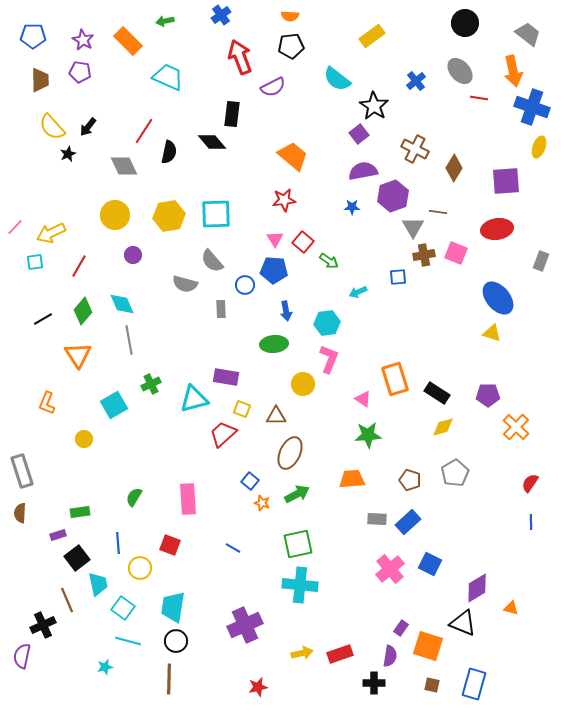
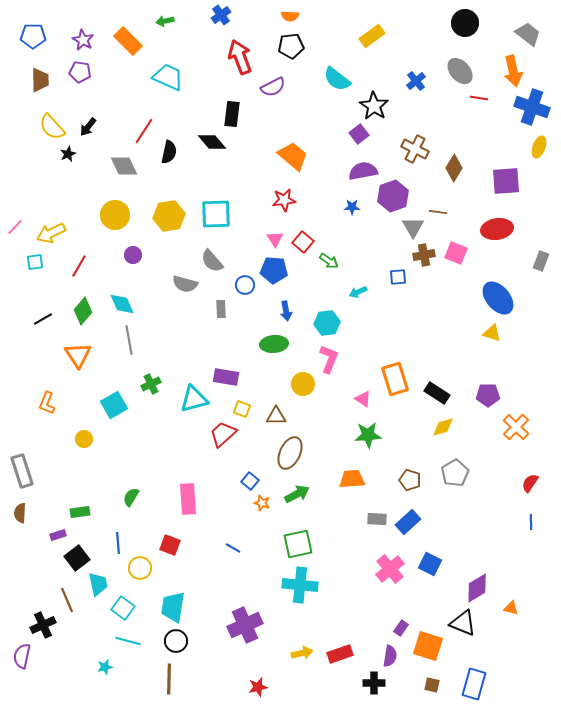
green semicircle at (134, 497): moved 3 px left
